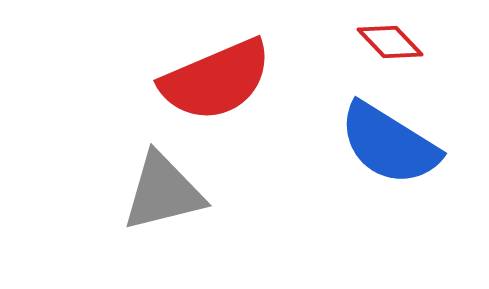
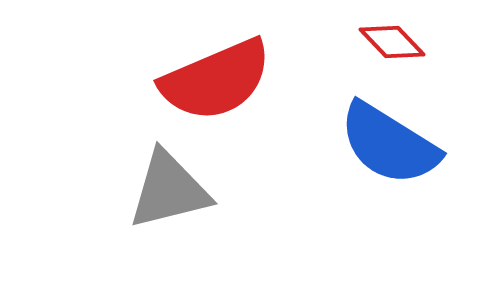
red diamond: moved 2 px right
gray triangle: moved 6 px right, 2 px up
